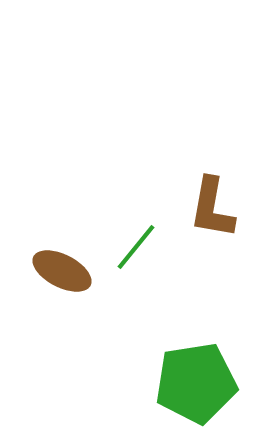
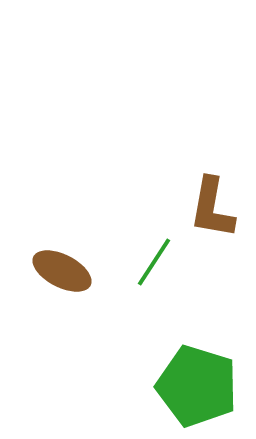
green line: moved 18 px right, 15 px down; rotated 6 degrees counterclockwise
green pentagon: moved 1 px right, 3 px down; rotated 26 degrees clockwise
